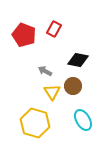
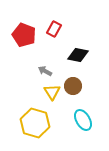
black diamond: moved 5 px up
